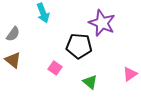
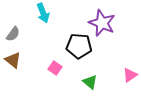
pink triangle: moved 1 px down
